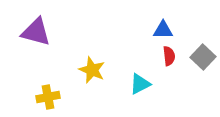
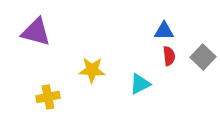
blue triangle: moved 1 px right, 1 px down
yellow star: rotated 20 degrees counterclockwise
